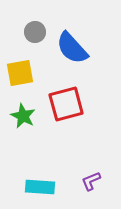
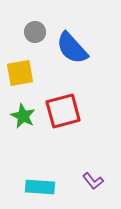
red square: moved 3 px left, 7 px down
purple L-shape: moved 2 px right; rotated 105 degrees counterclockwise
